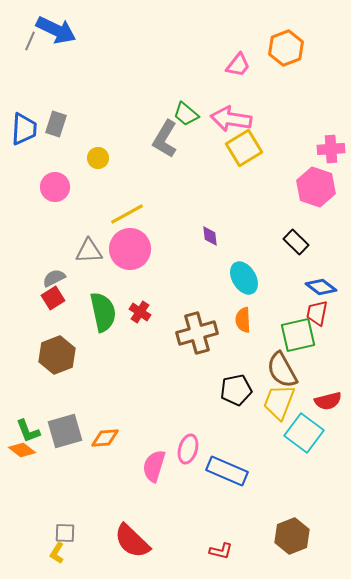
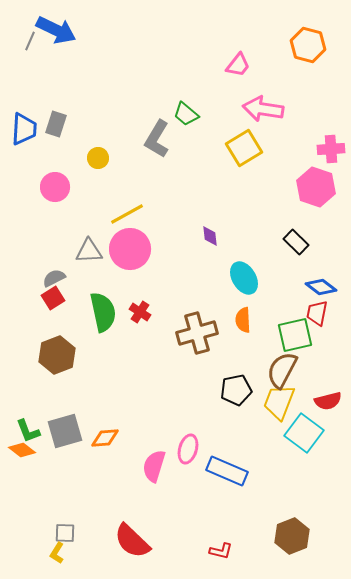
orange hexagon at (286, 48): moved 22 px right, 3 px up; rotated 24 degrees counterclockwise
pink arrow at (231, 119): moved 32 px right, 10 px up
gray L-shape at (165, 139): moved 8 px left
green square at (298, 335): moved 3 px left
brown semicircle at (282, 370): rotated 57 degrees clockwise
